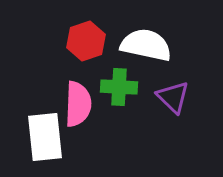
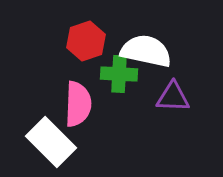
white semicircle: moved 6 px down
green cross: moved 13 px up
purple triangle: rotated 42 degrees counterclockwise
white rectangle: moved 6 px right, 5 px down; rotated 39 degrees counterclockwise
